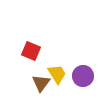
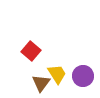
red square: rotated 18 degrees clockwise
